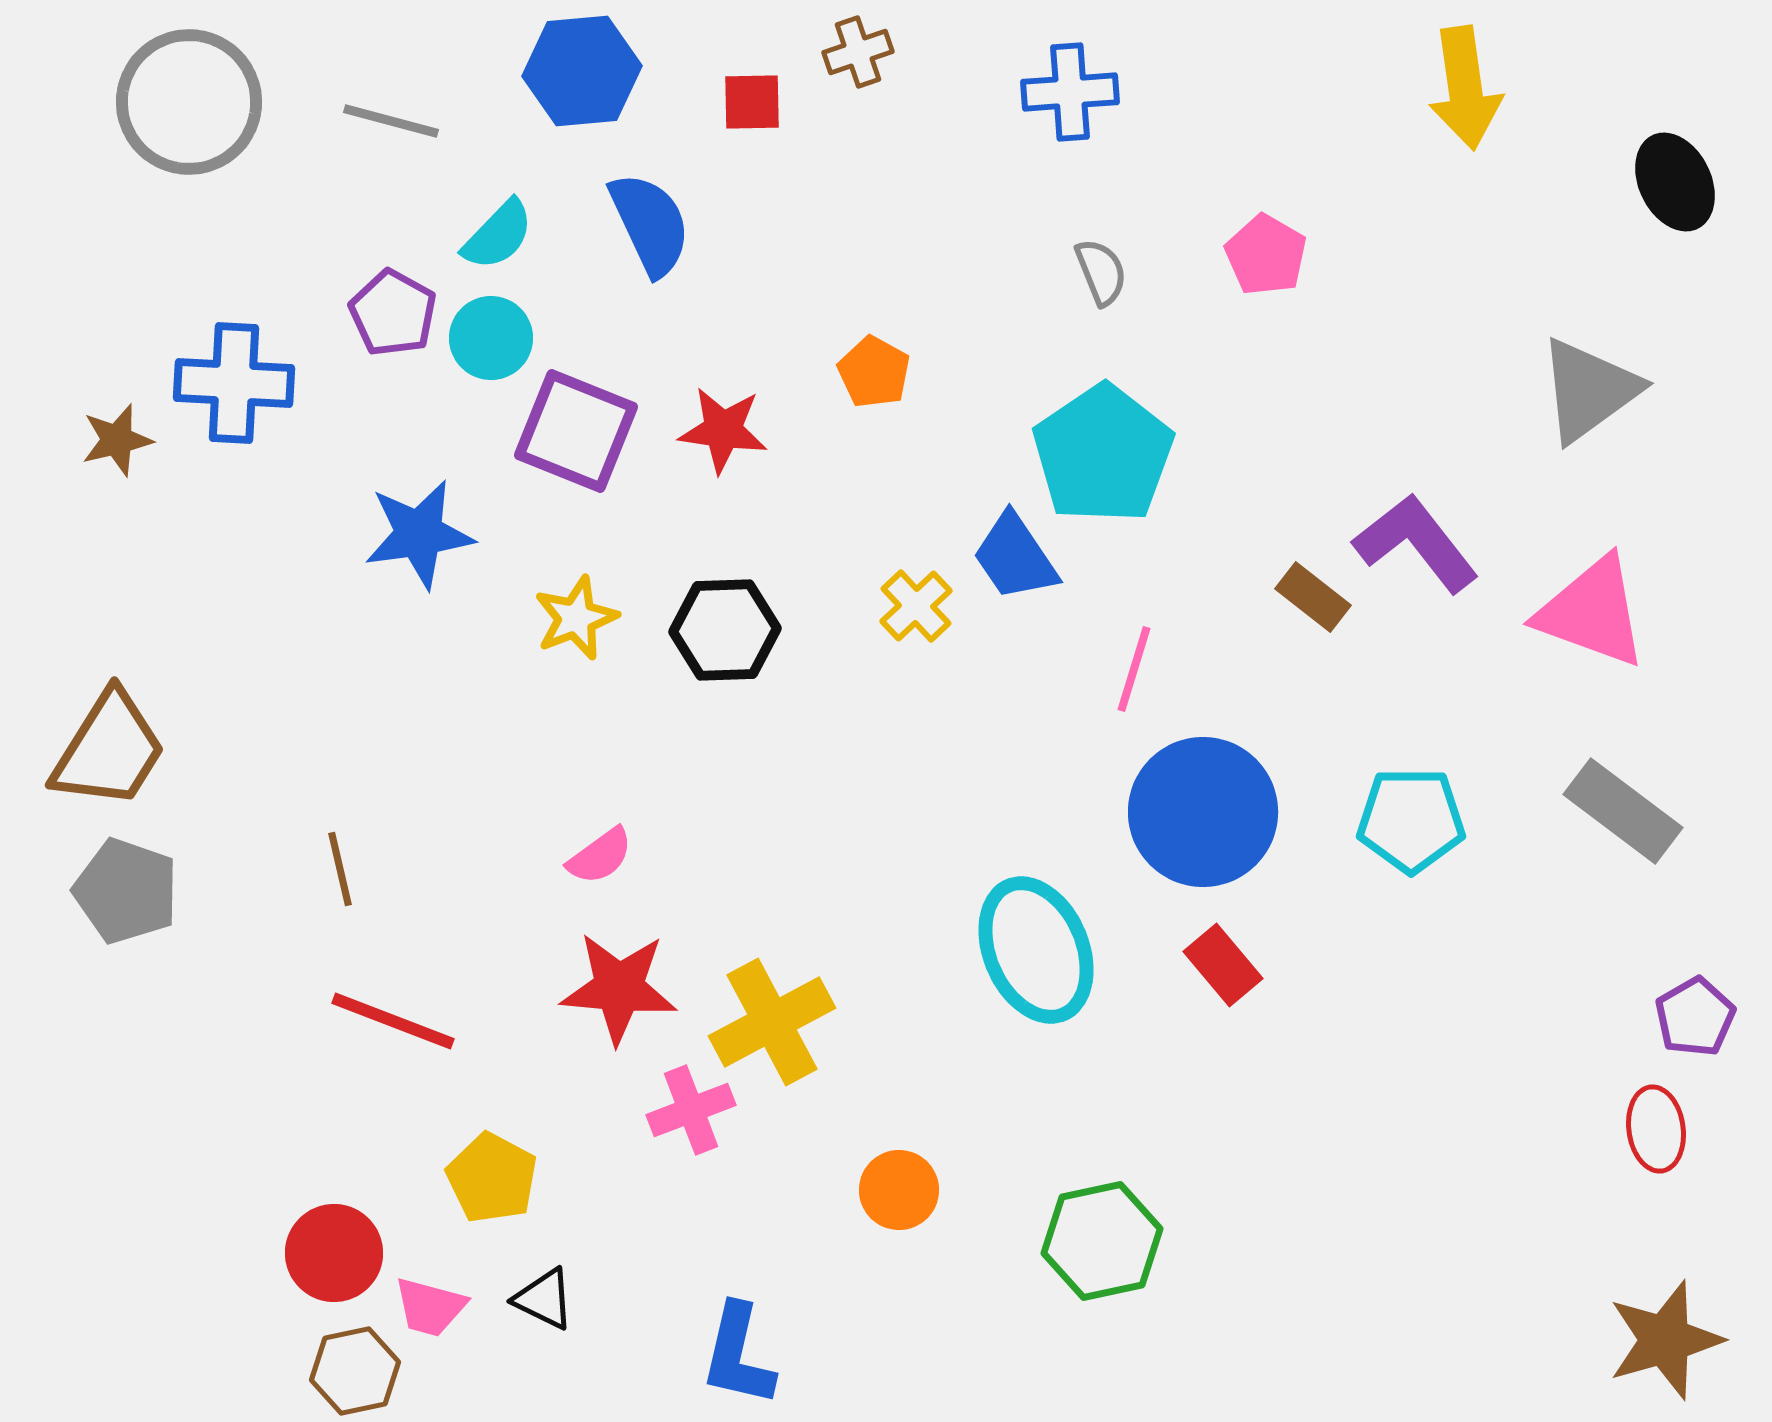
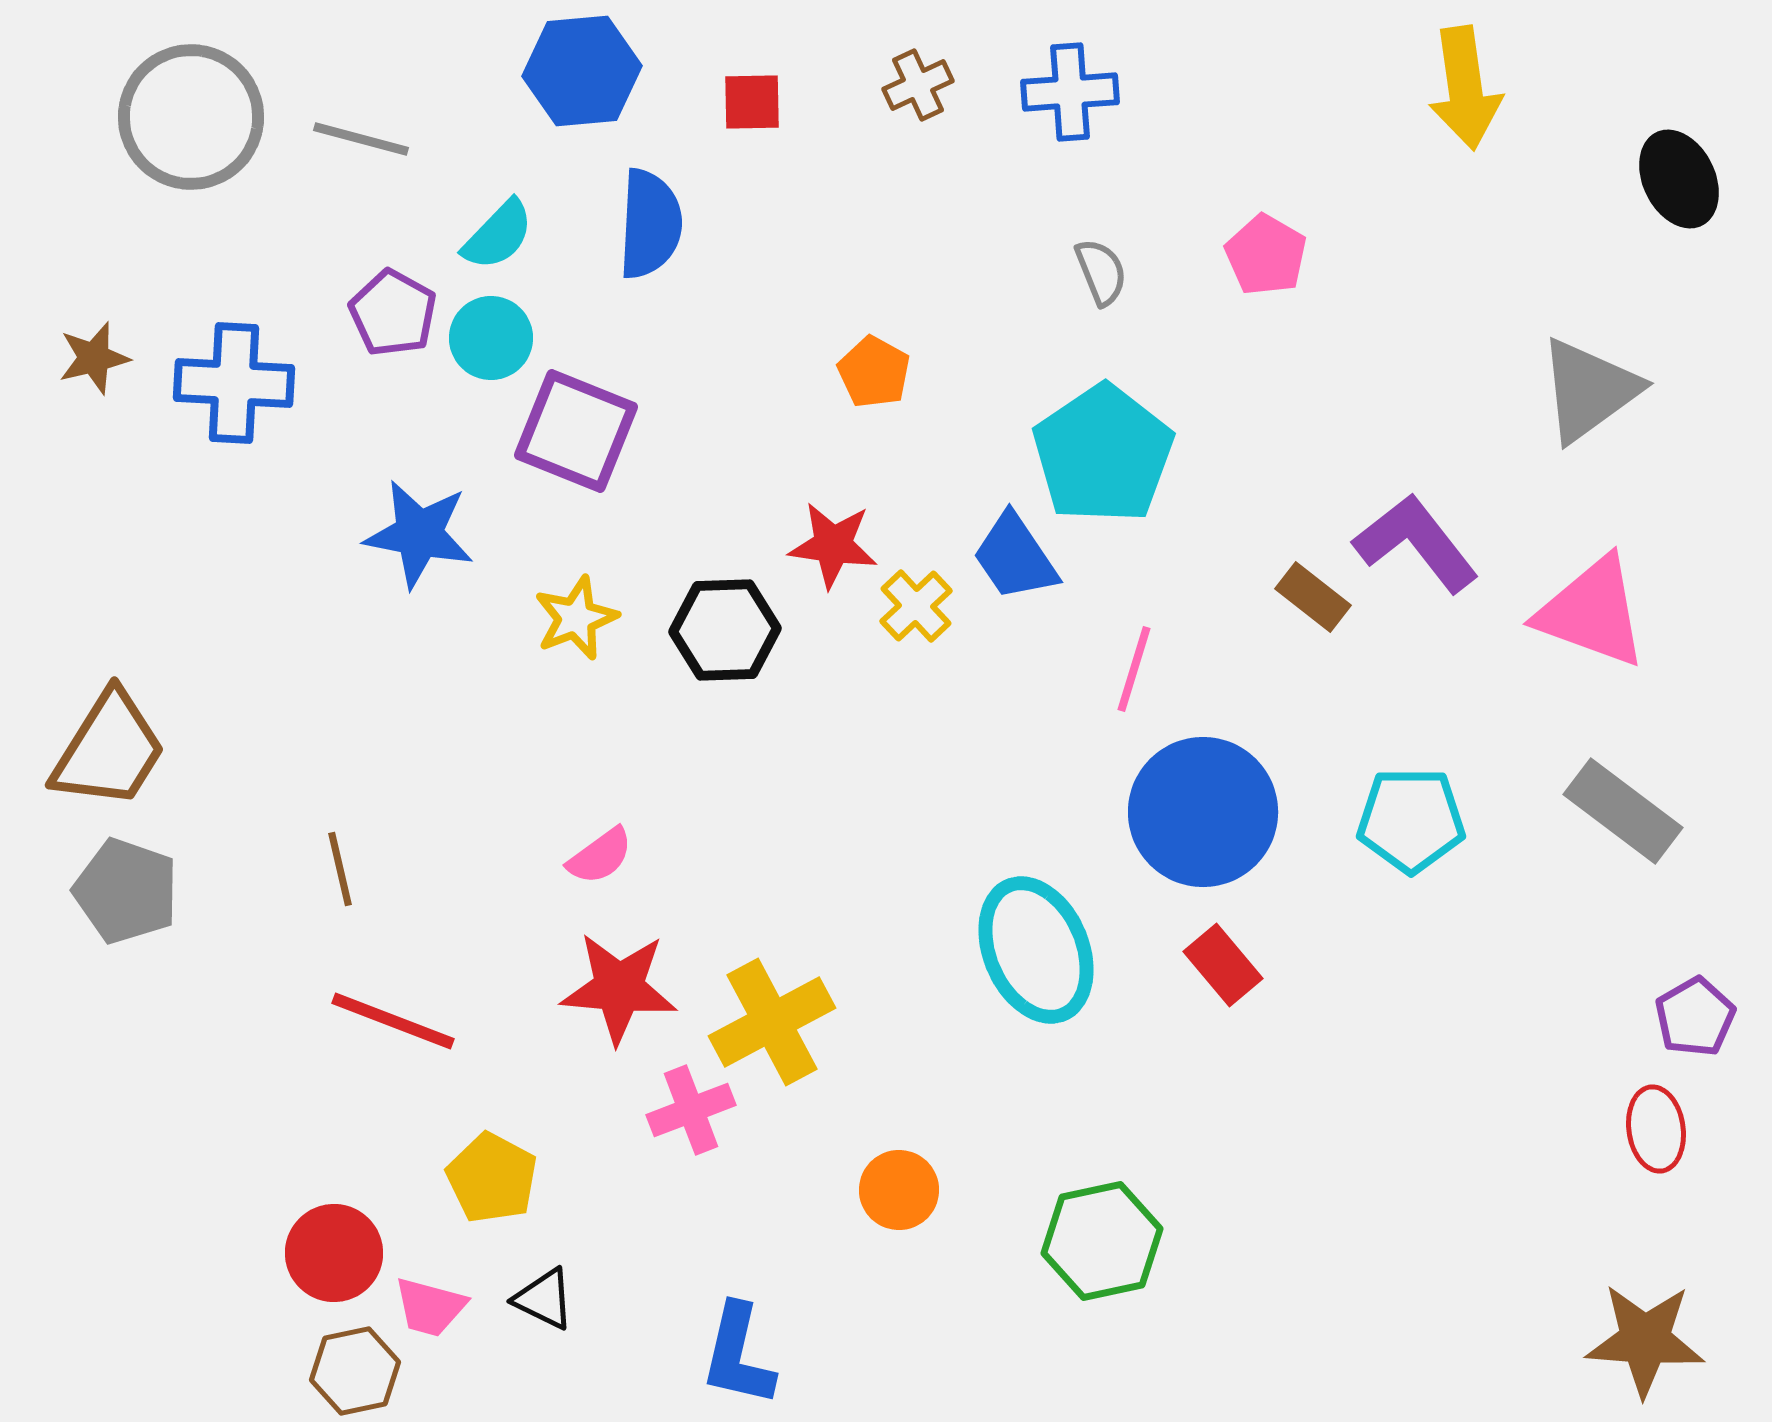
brown cross at (858, 52): moved 60 px right, 33 px down; rotated 6 degrees counterclockwise
gray circle at (189, 102): moved 2 px right, 15 px down
gray line at (391, 121): moved 30 px left, 18 px down
black ellipse at (1675, 182): moved 4 px right, 3 px up
blue semicircle at (650, 224): rotated 28 degrees clockwise
red star at (723, 430): moved 110 px right, 115 px down
brown star at (117, 440): moved 23 px left, 82 px up
blue star at (419, 534): rotated 19 degrees clockwise
brown star at (1665, 1340): moved 20 px left; rotated 20 degrees clockwise
